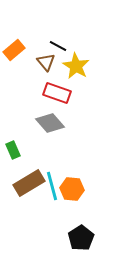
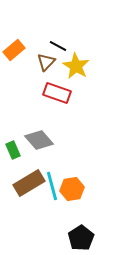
brown triangle: rotated 24 degrees clockwise
gray diamond: moved 11 px left, 17 px down
orange hexagon: rotated 15 degrees counterclockwise
